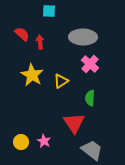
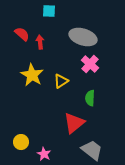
gray ellipse: rotated 16 degrees clockwise
red triangle: rotated 25 degrees clockwise
pink star: moved 13 px down
